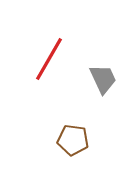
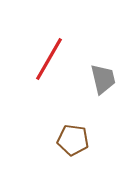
gray trapezoid: rotated 12 degrees clockwise
